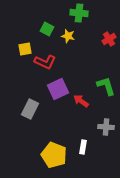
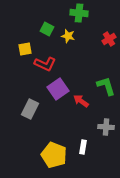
red L-shape: moved 2 px down
purple square: rotated 10 degrees counterclockwise
